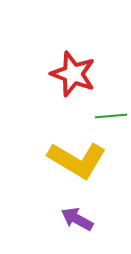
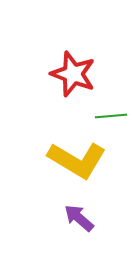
purple arrow: moved 2 px right, 1 px up; rotated 12 degrees clockwise
